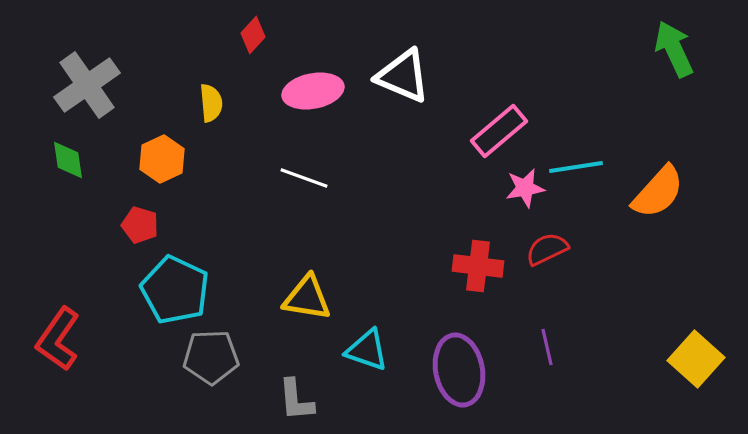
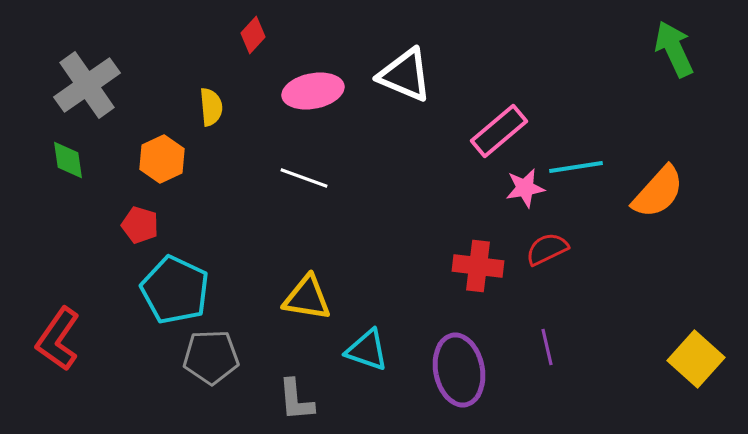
white triangle: moved 2 px right, 1 px up
yellow semicircle: moved 4 px down
